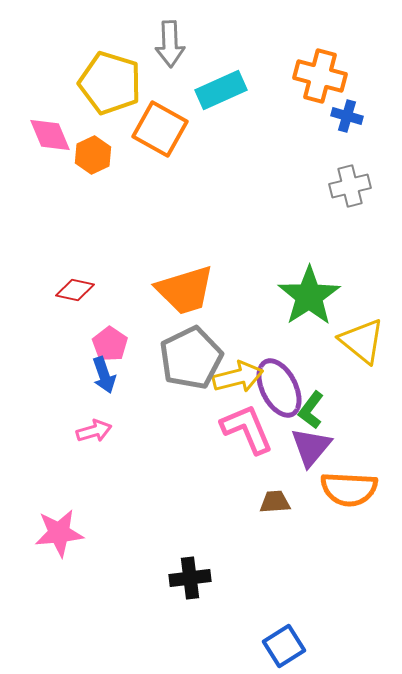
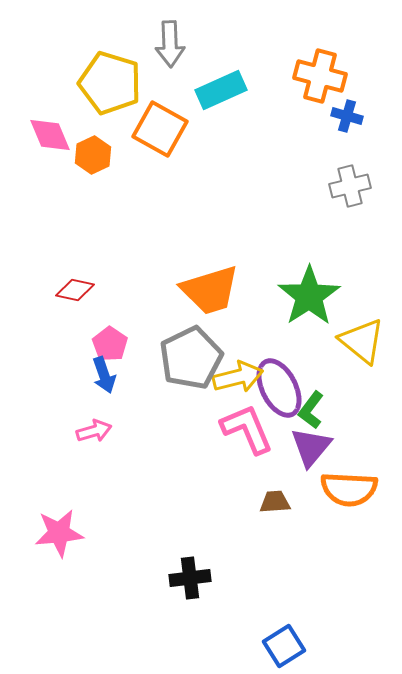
orange trapezoid: moved 25 px right
